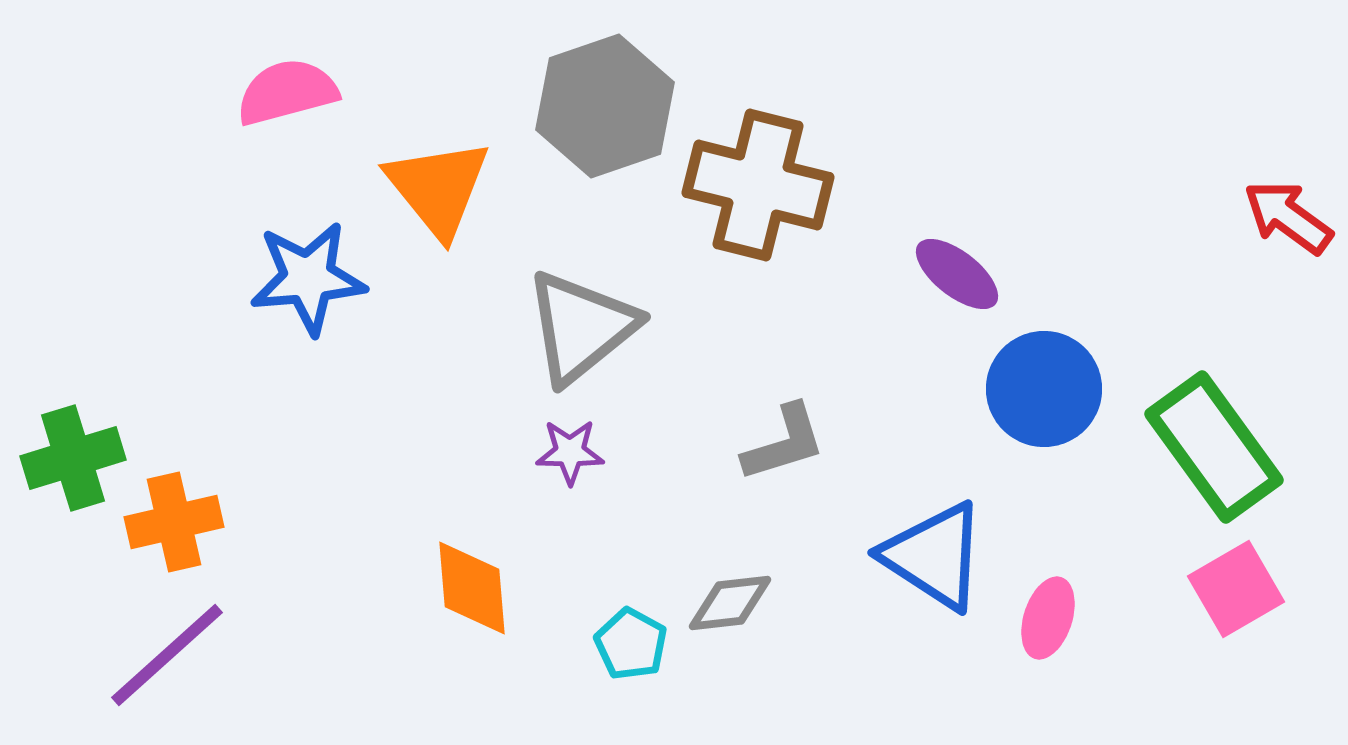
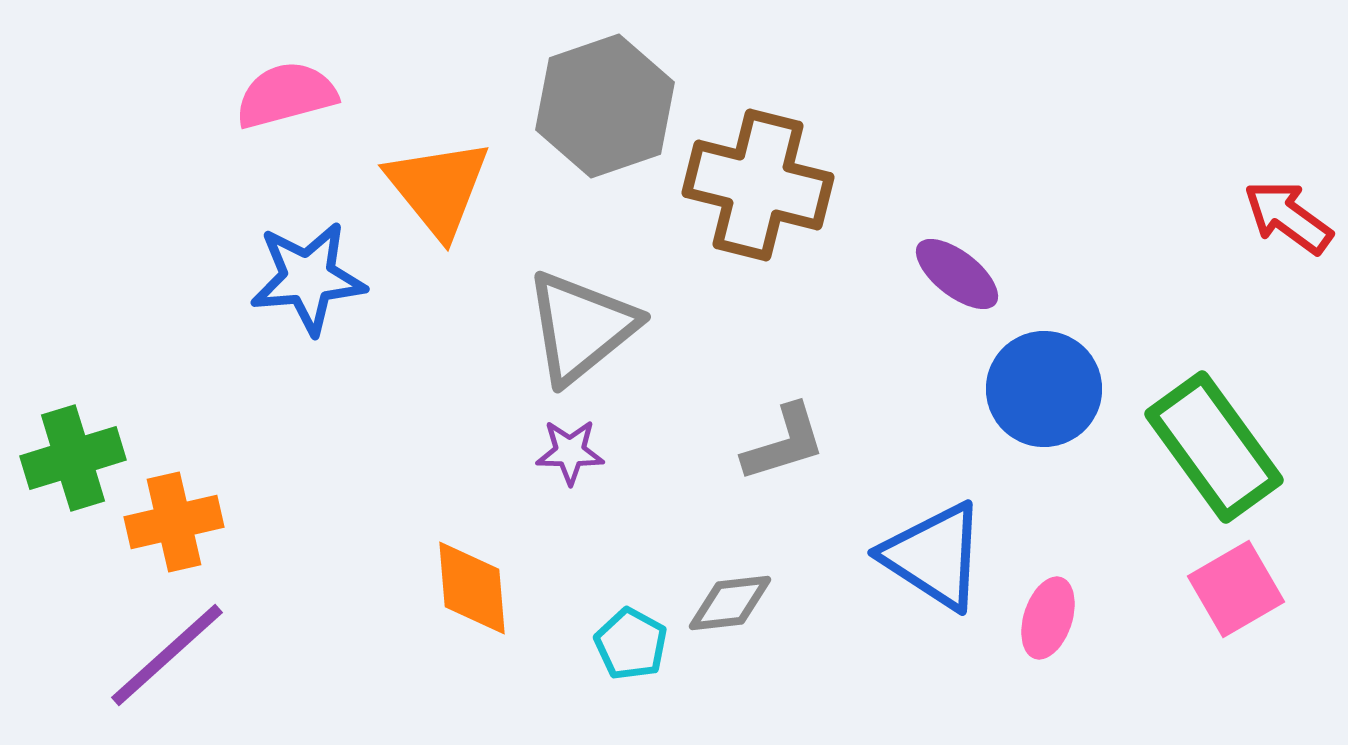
pink semicircle: moved 1 px left, 3 px down
